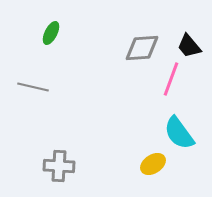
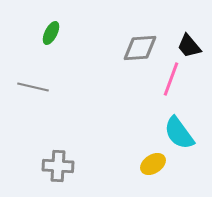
gray diamond: moved 2 px left
gray cross: moved 1 px left
